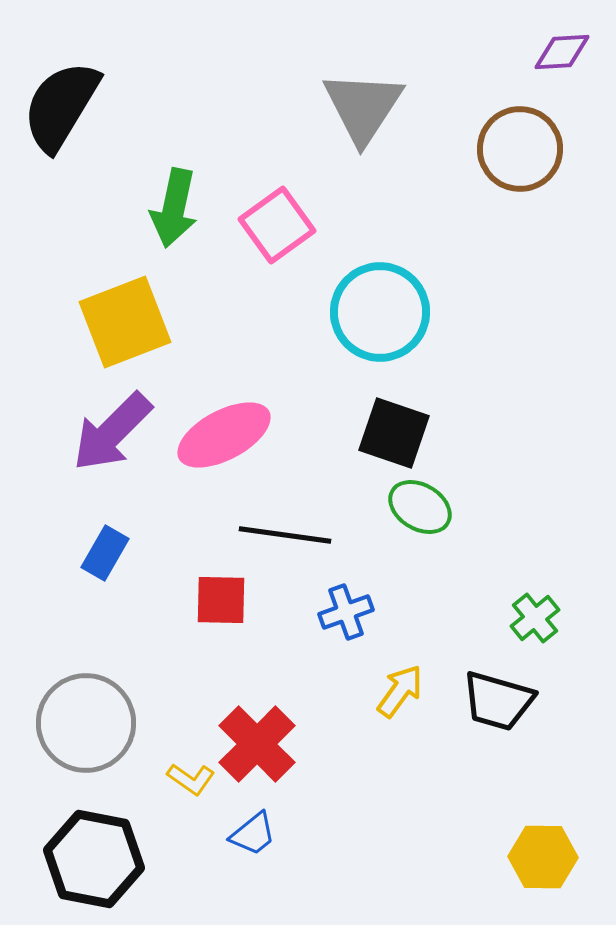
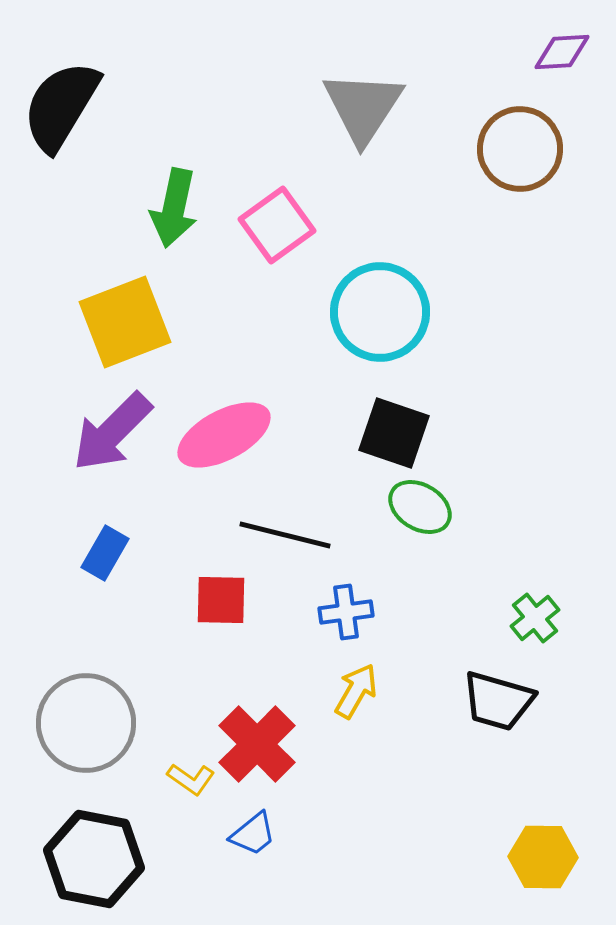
black line: rotated 6 degrees clockwise
blue cross: rotated 12 degrees clockwise
yellow arrow: moved 44 px left; rotated 6 degrees counterclockwise
